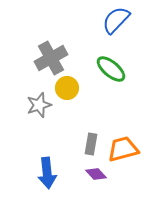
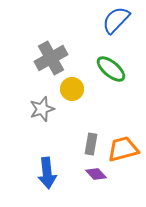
yellow circle: moved 5 px right, 1 px down
gray star: moved 3 px right, 4 px down
